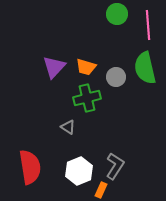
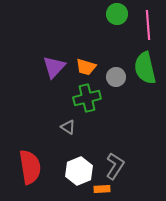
orange rectangle: moved 1 px right, 1 px up; rotated 63 degrees clockwise
